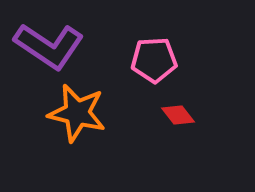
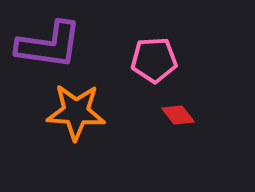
purple L-shape: moved 1 px up; rotated 26 degrees counterclockwise
orange star: moved 1 px left, 1 px up; rotated 10 degrees counterclockwise
